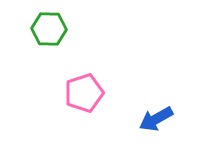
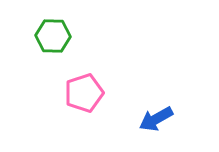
green hexagon: moved 4 px right, 7 px down
